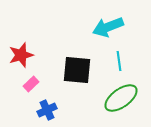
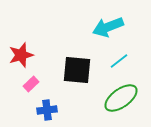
cyan line: rotated 60 degrees clockwise
blue cross: rotated 18 degrees clockwise
